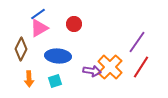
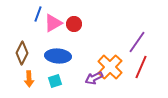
blue line: rotated 35 degrees counterclockwise
pink triangle: moved 14 px right, 5 px up
brown diamond: moved 1 px right, 4 px down
red line: rotated 10 degrees counterclockwise
purple arrow: moved 2 px right, 7 px down; rotated 144 degrees clockwise
